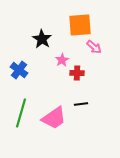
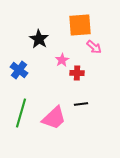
black star: moved 3 px left
pink trapezoid: rotated 8 degrees counterclockwise
